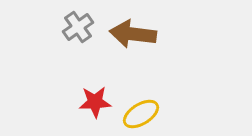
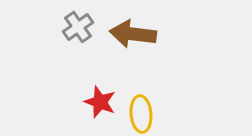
red star: moved 5 px right; rotated 24 degrees clockwise
yellow ellipse: rotated 63 degrees counterclockwise
